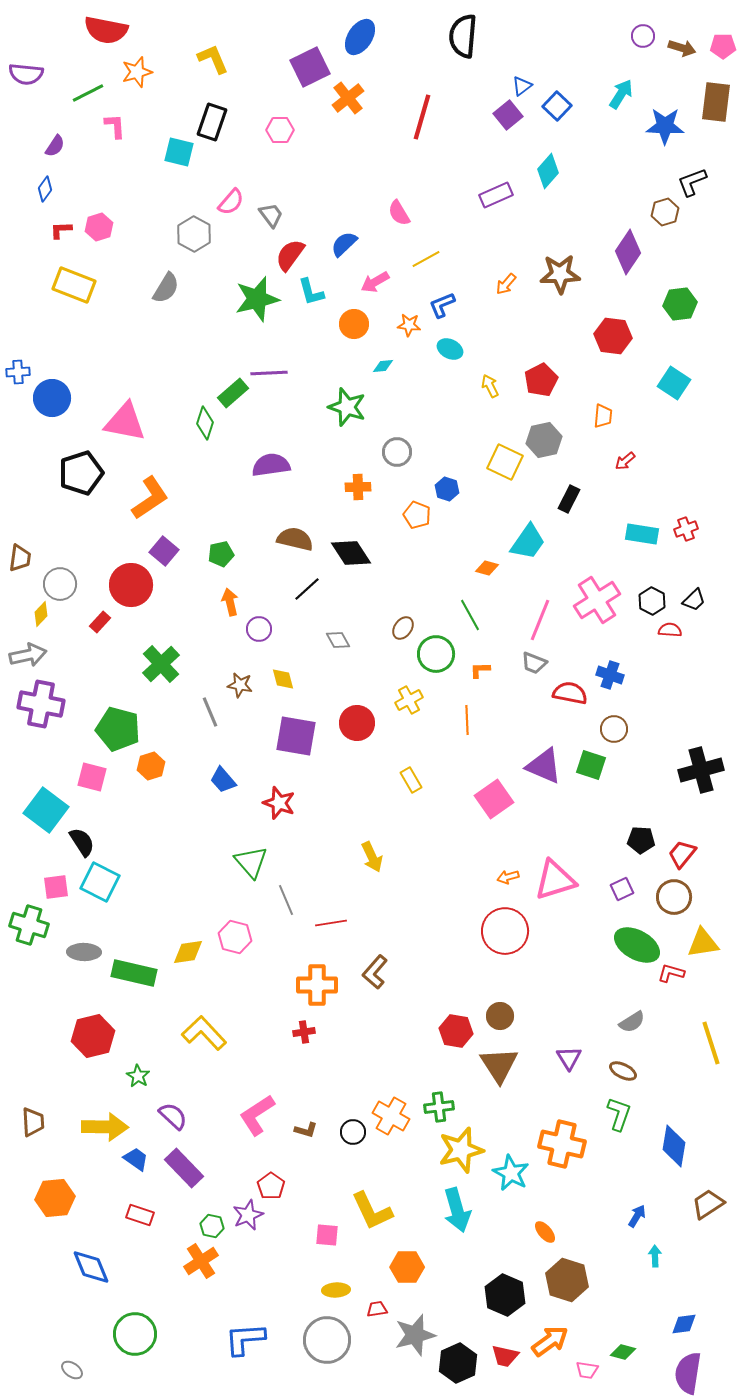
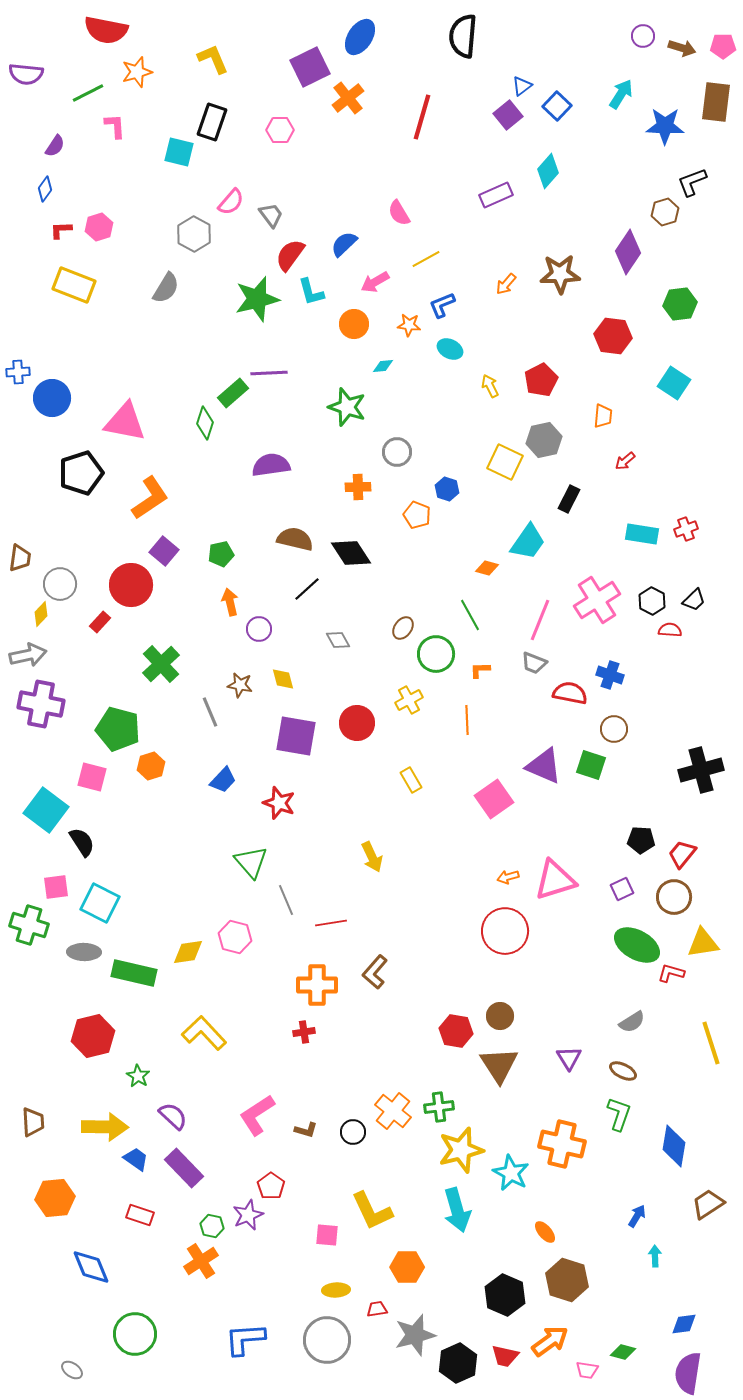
blue trapezoid at (223, 780): rotated 96 degrees counterclockwise
cyan square at (100, 882): moved 21 px down
orange cross at (391, 1116): moved 2 px right, 5 px up; rotated 9 degrees clockwise
